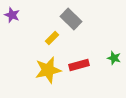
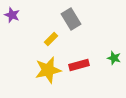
gray rectangle: rotated 15 degrees clockwise
yellow rectangle: moved 1 px left, 1 px down
